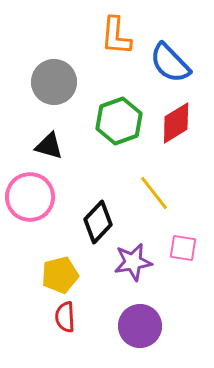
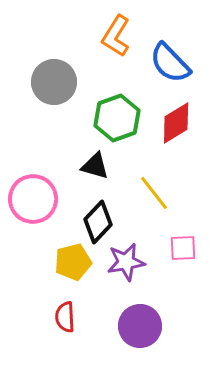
orange L-shape: rotated 27 degrees clockwise
green hexagon: moved 2 px left, 3 px up
black triangle: moved 46 px right, 20 px down
pink circle: moved 3 px right, 2 px down
pink square: rotated 12 degrees counterclockwise
purple star: moved 7 px left
yellow pentagon: moved 13 px right, 13 px up
